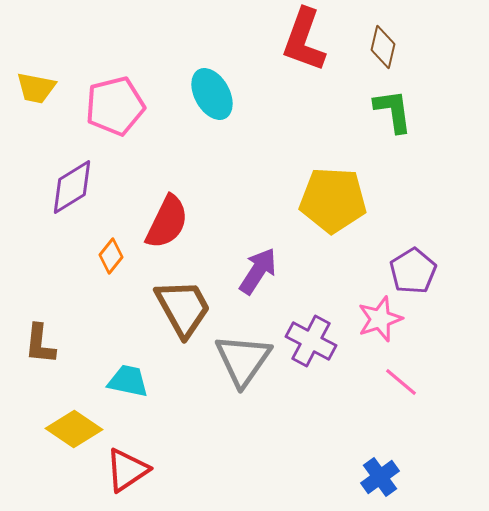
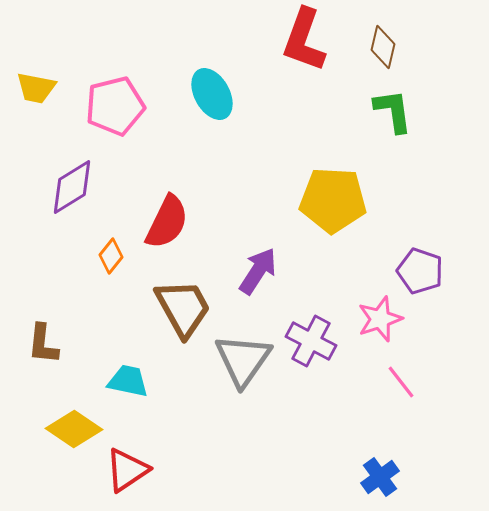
purple pentagon: moved 7 px right; rotated 21 degrees counterclockwise
brown L-shape: moved 3 px right
pink line: rotated 12 degrees clockwise
